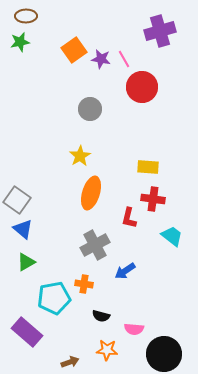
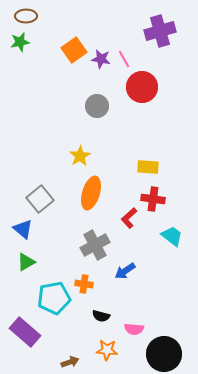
gray circle: moved 7 px right, 3 px up
gray square: moved 23 px right, 1 px up; rotated 16 degrees clockwise
red L-shape: rotated 35 degrees clockwise
purple rectangle: moved 2 px left
